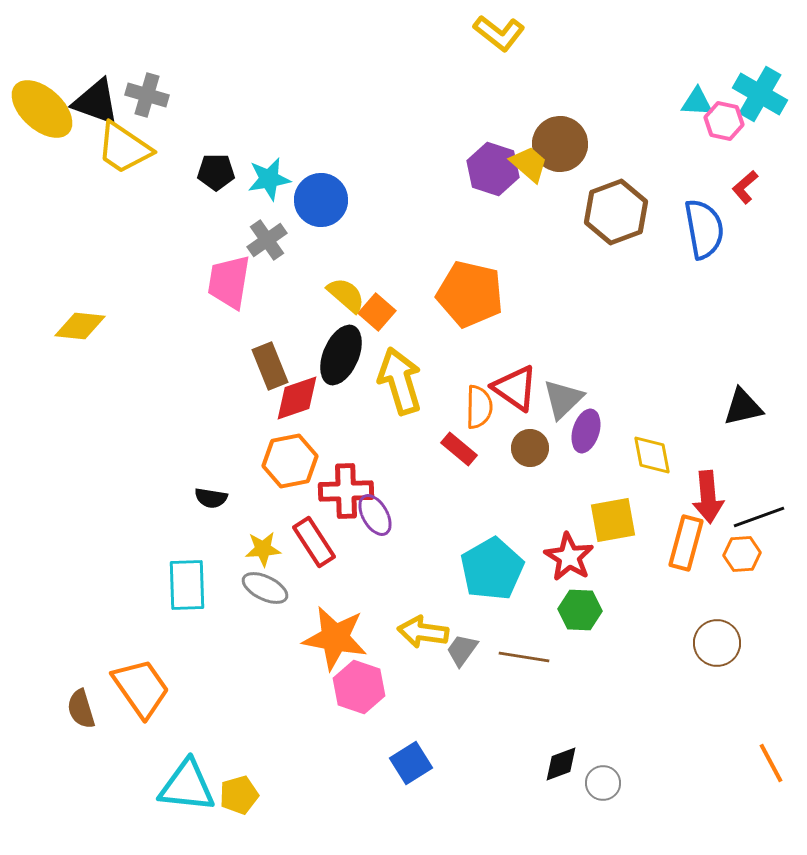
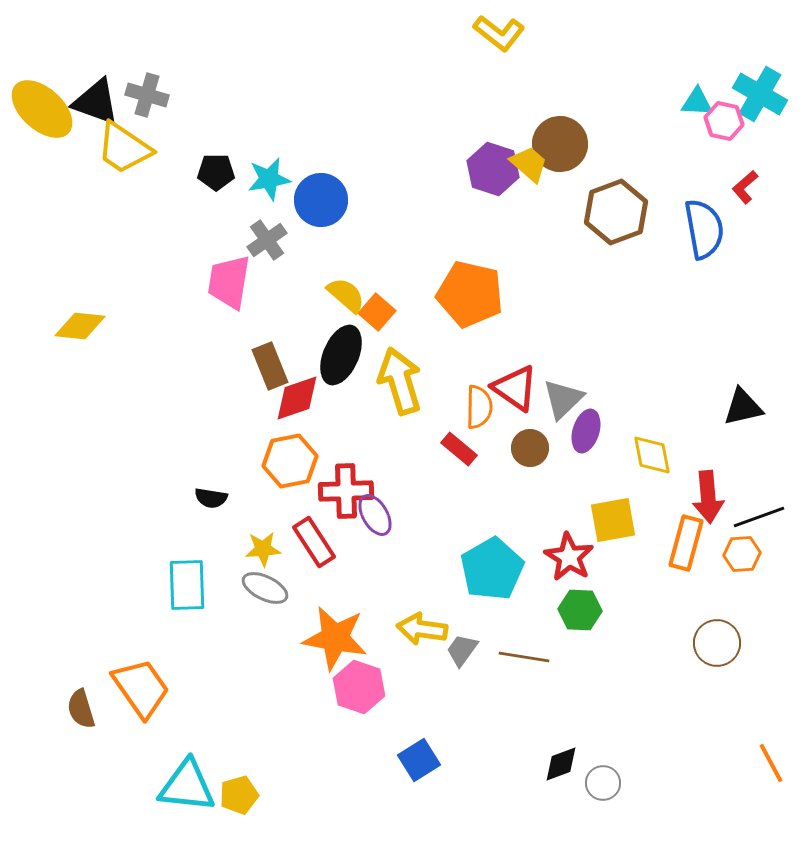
yellow arrow at (423, 632): moved 1 px left, 3 px up
blue square at (411, 763): moved 8 px right, 3 px up
